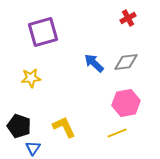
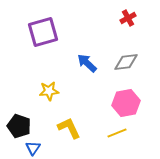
blue arrow: moved 7 px left
yellow star: moved 18 px right, 13 px down
yellow L-shape: moved 5 px right, 1 px down
